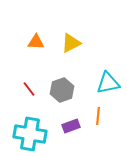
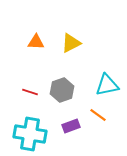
cyan triangle: moved 1 px left, 2 px down
red line: moved 1 px right, 3 px down; rotated 35 degrees counterclockwise
orange line: moved 1 px up; rotated 60 degrees counterclockwise
